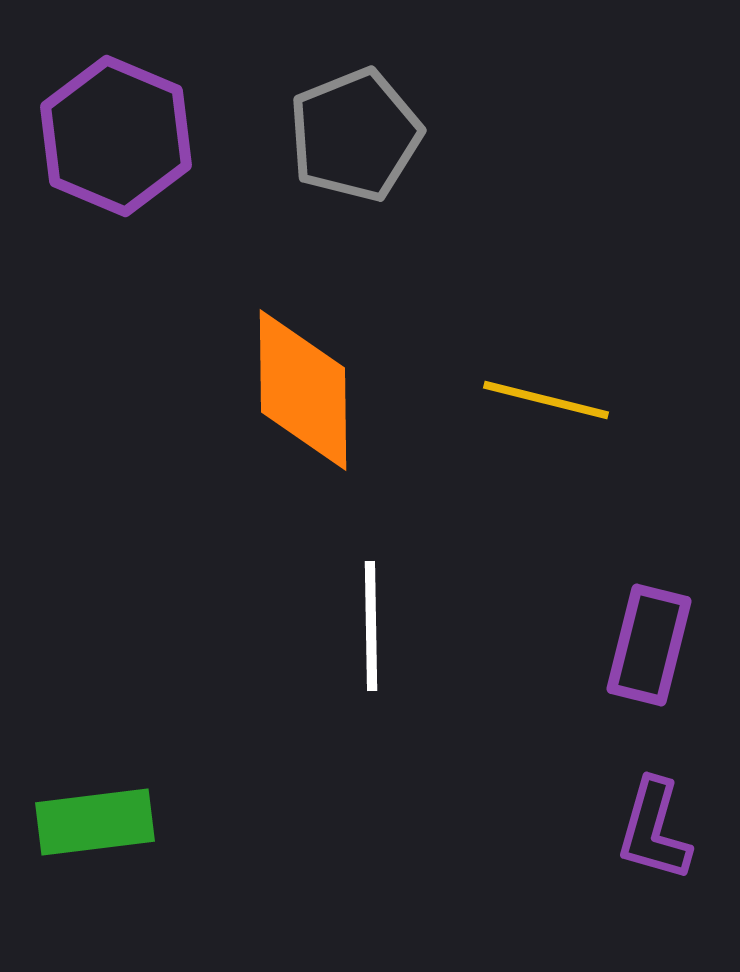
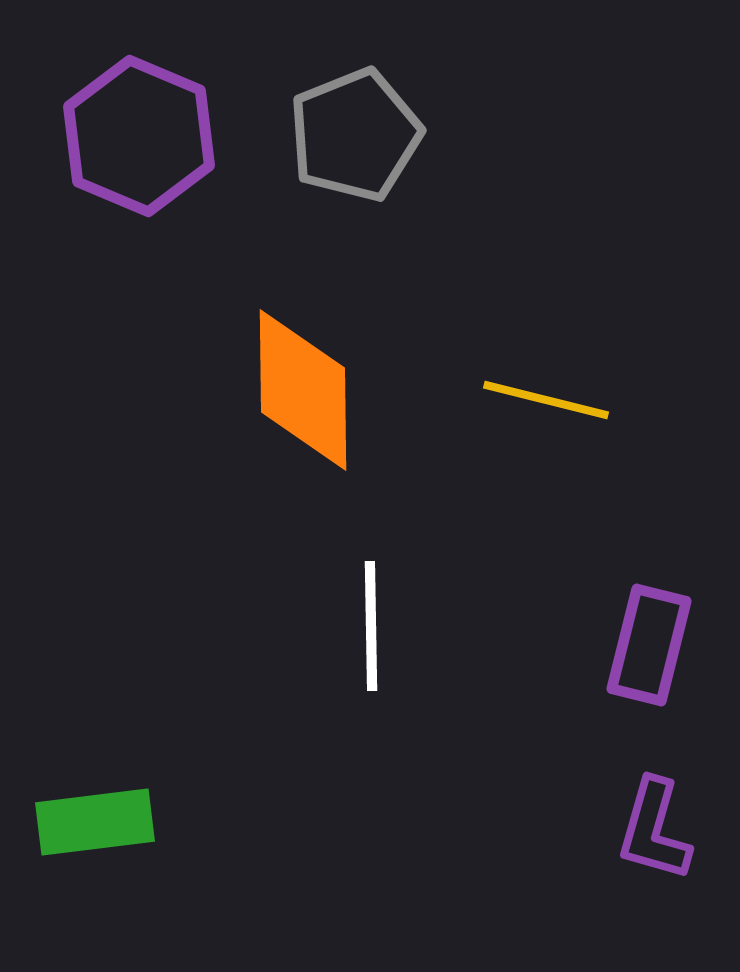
purple hexagon: moved 23 px right
